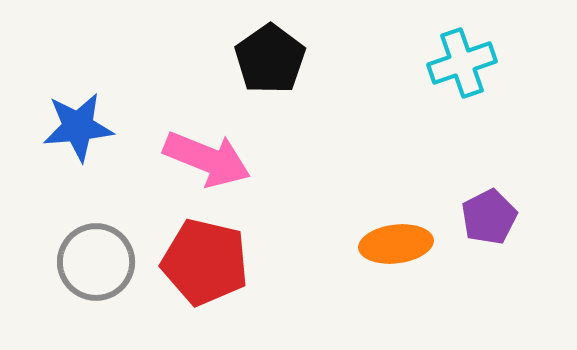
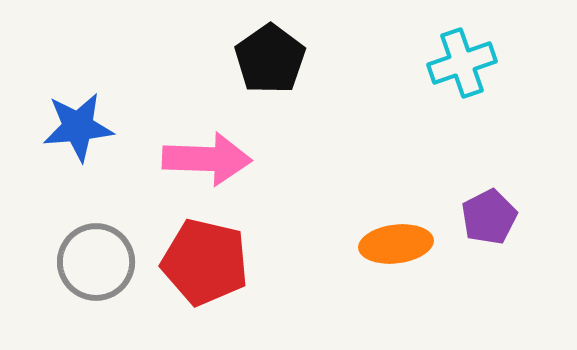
pink arrow: rotated 20 degrees counterclockwise
